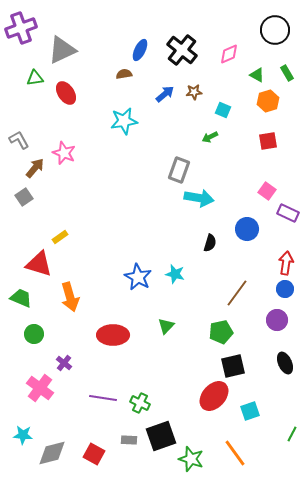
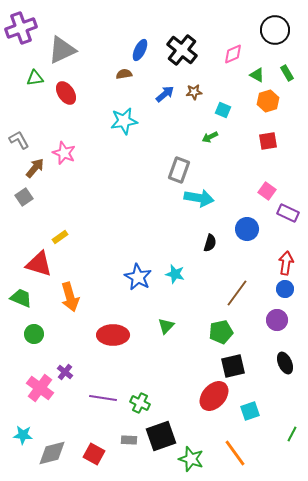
pink diamond at (229, 54): moved 4 px right
purple cross at (64, 363): moved 1 px right, 9 px down
